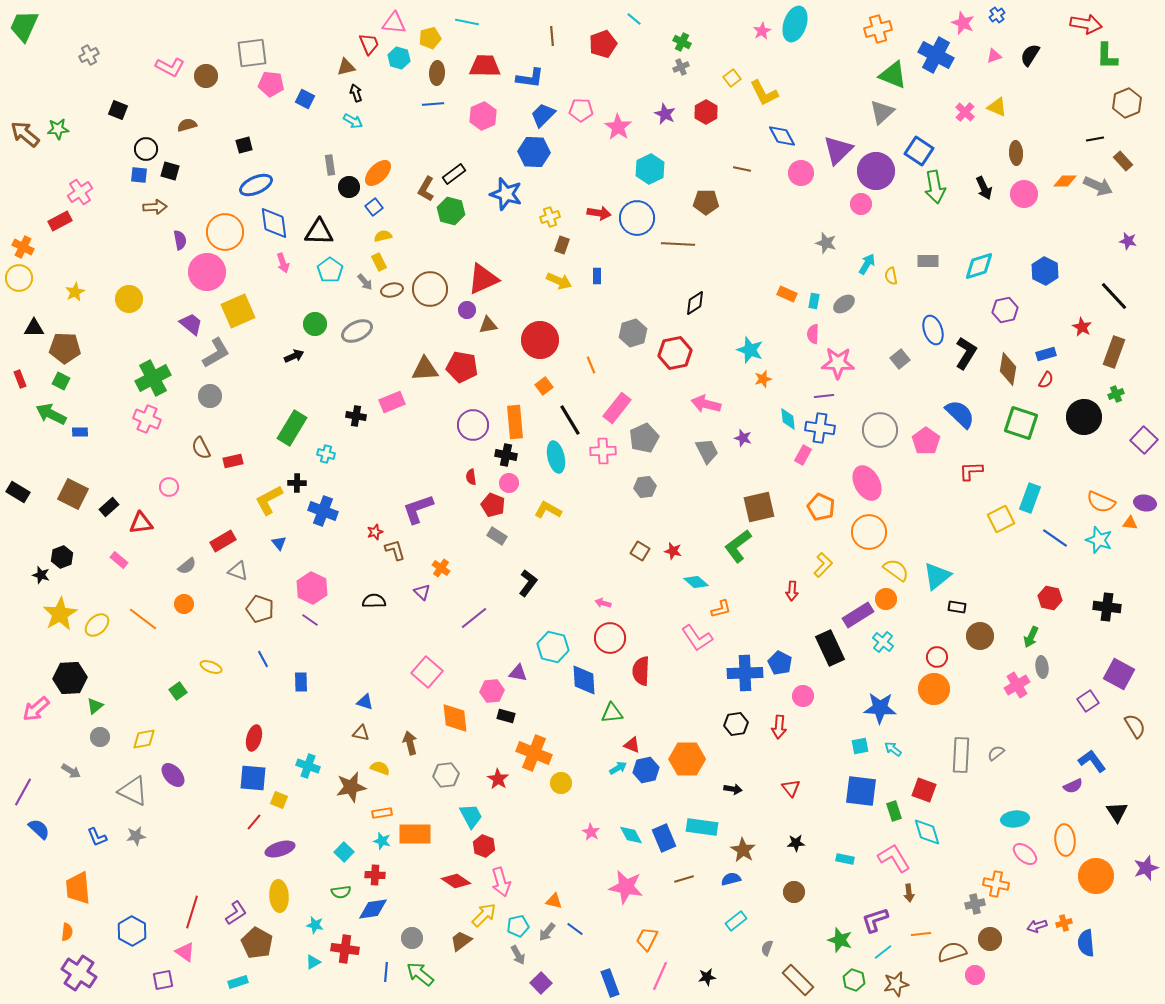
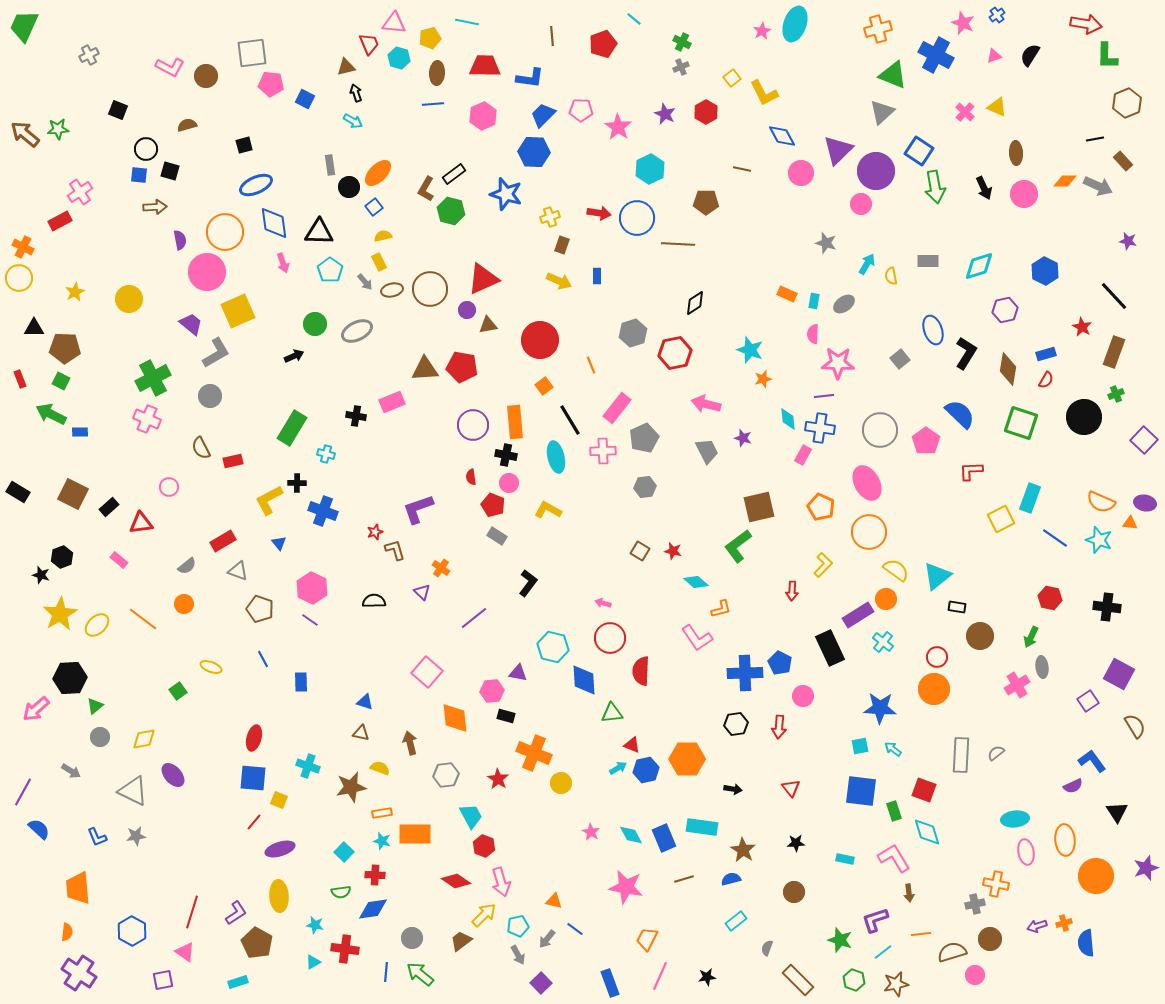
pink ellipse at (1025, 854): moved 1 px right, 2 px up; rotated 40 degrees clockwise
gray arrow at (547, 932): moved 7 px down
